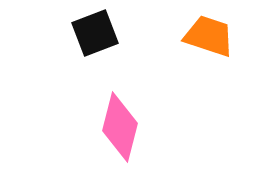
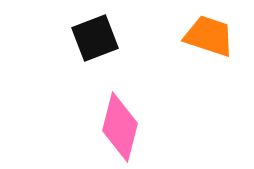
black square: moved 5 px down
